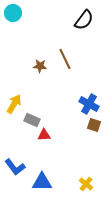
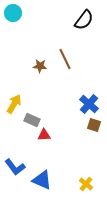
blue cross: rotated 12 degrees clockwise
blue triangle: moved 2 px up; rotated 25 degrees clockwise
